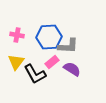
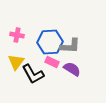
blue hexagon: moved 1 px right, 5 px down
gray L-shape: moved 2 px right
pink rectangle: rotated 64 degrees clockwise
black L-shape: moved 2 px left
